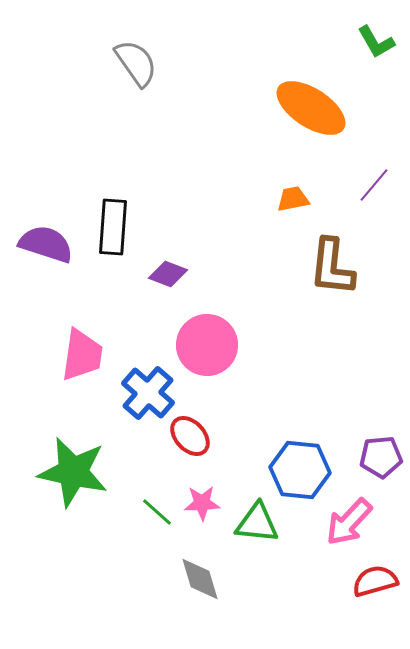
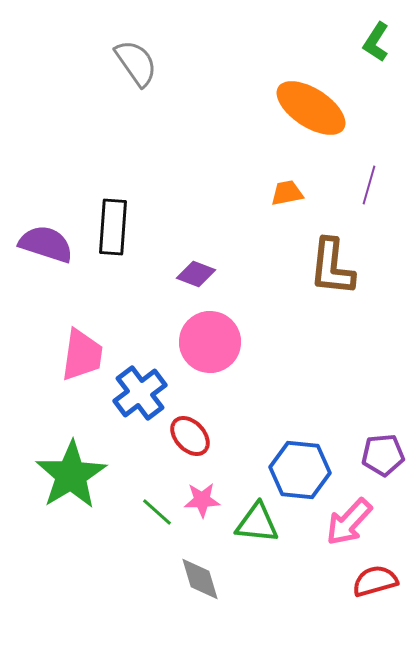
green L-shape: rotated 63 degrees clockwise
purple line: moved 5 px left; rotated 24 degrees counterclockwise
orange trapezoid: moved 6 px left, 6 px up
purple diamond: moved 28 px right
pink circle: moved 3 px right, 3 px up
blue cross: moved 8 px left; rotated 12 degrees clockwise
purple pentagon: moved 2 px right, 2 px up
green star: moved 2 px left, 3 px down; rotated 28 degrees clockwise
pink star: moved 3 px up
